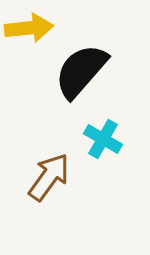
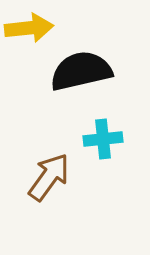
black semicircle: rotated 36 degrees clockwise
cyan cross: rotated 36 degrees counterclockwise
